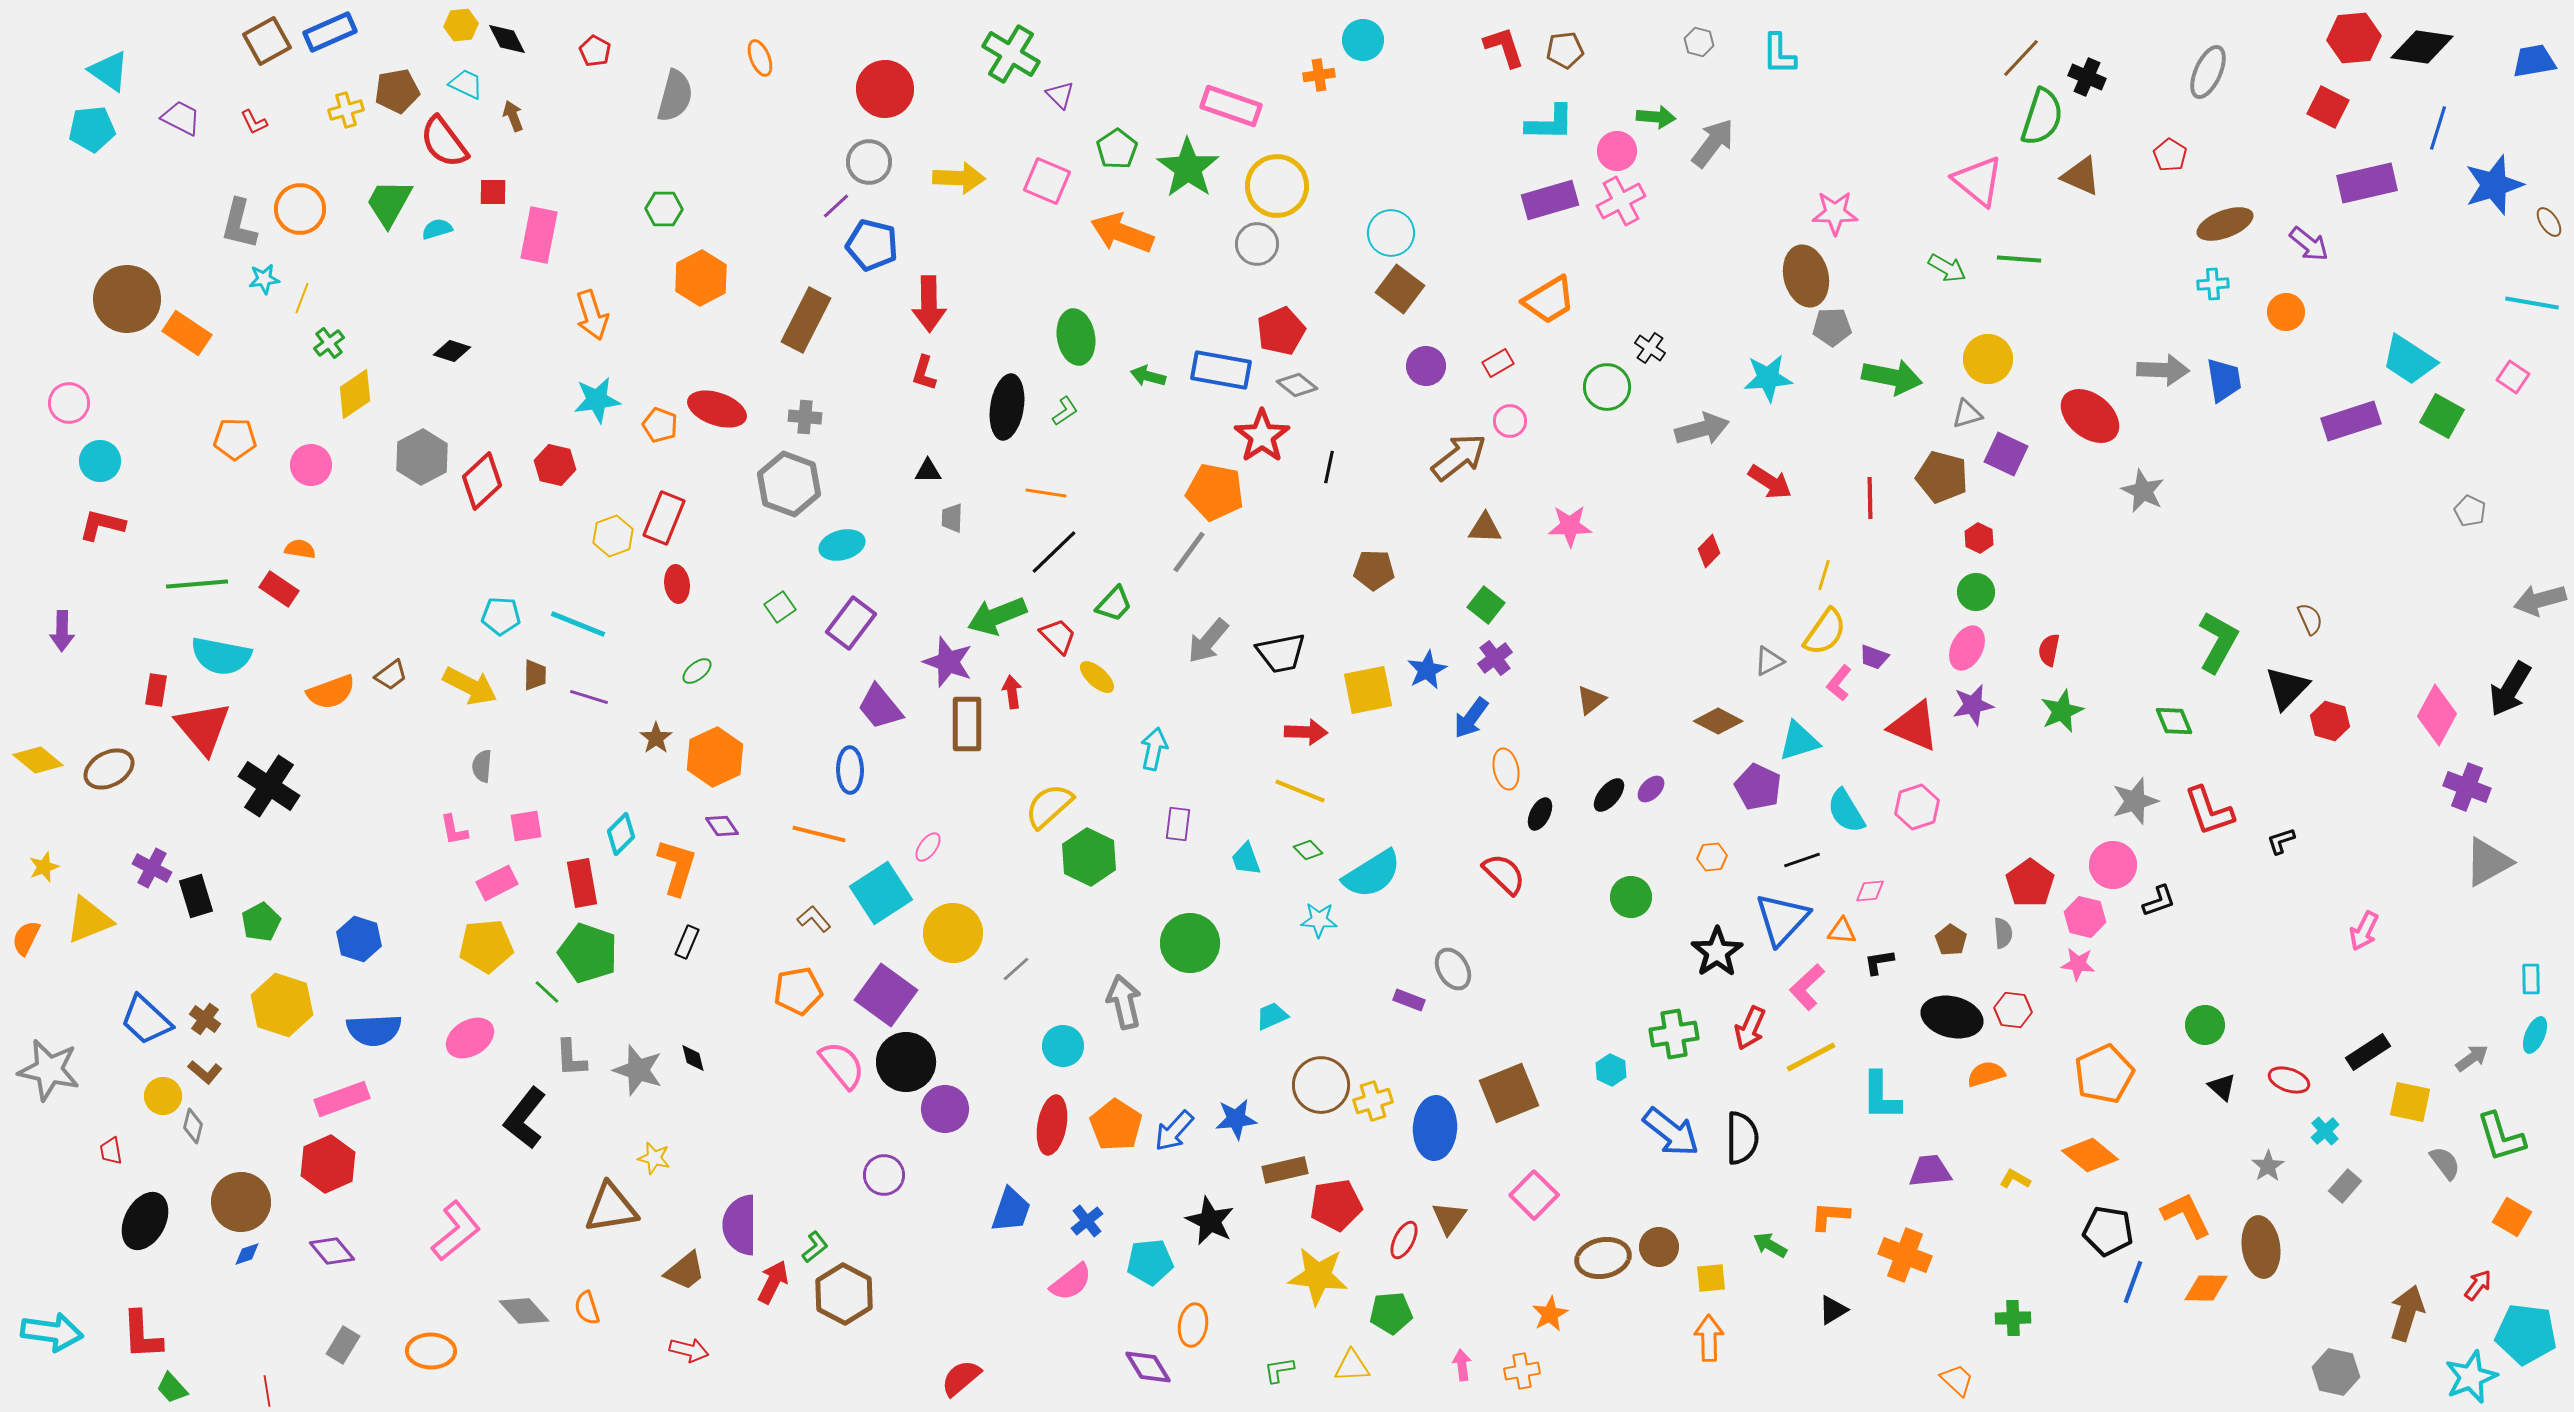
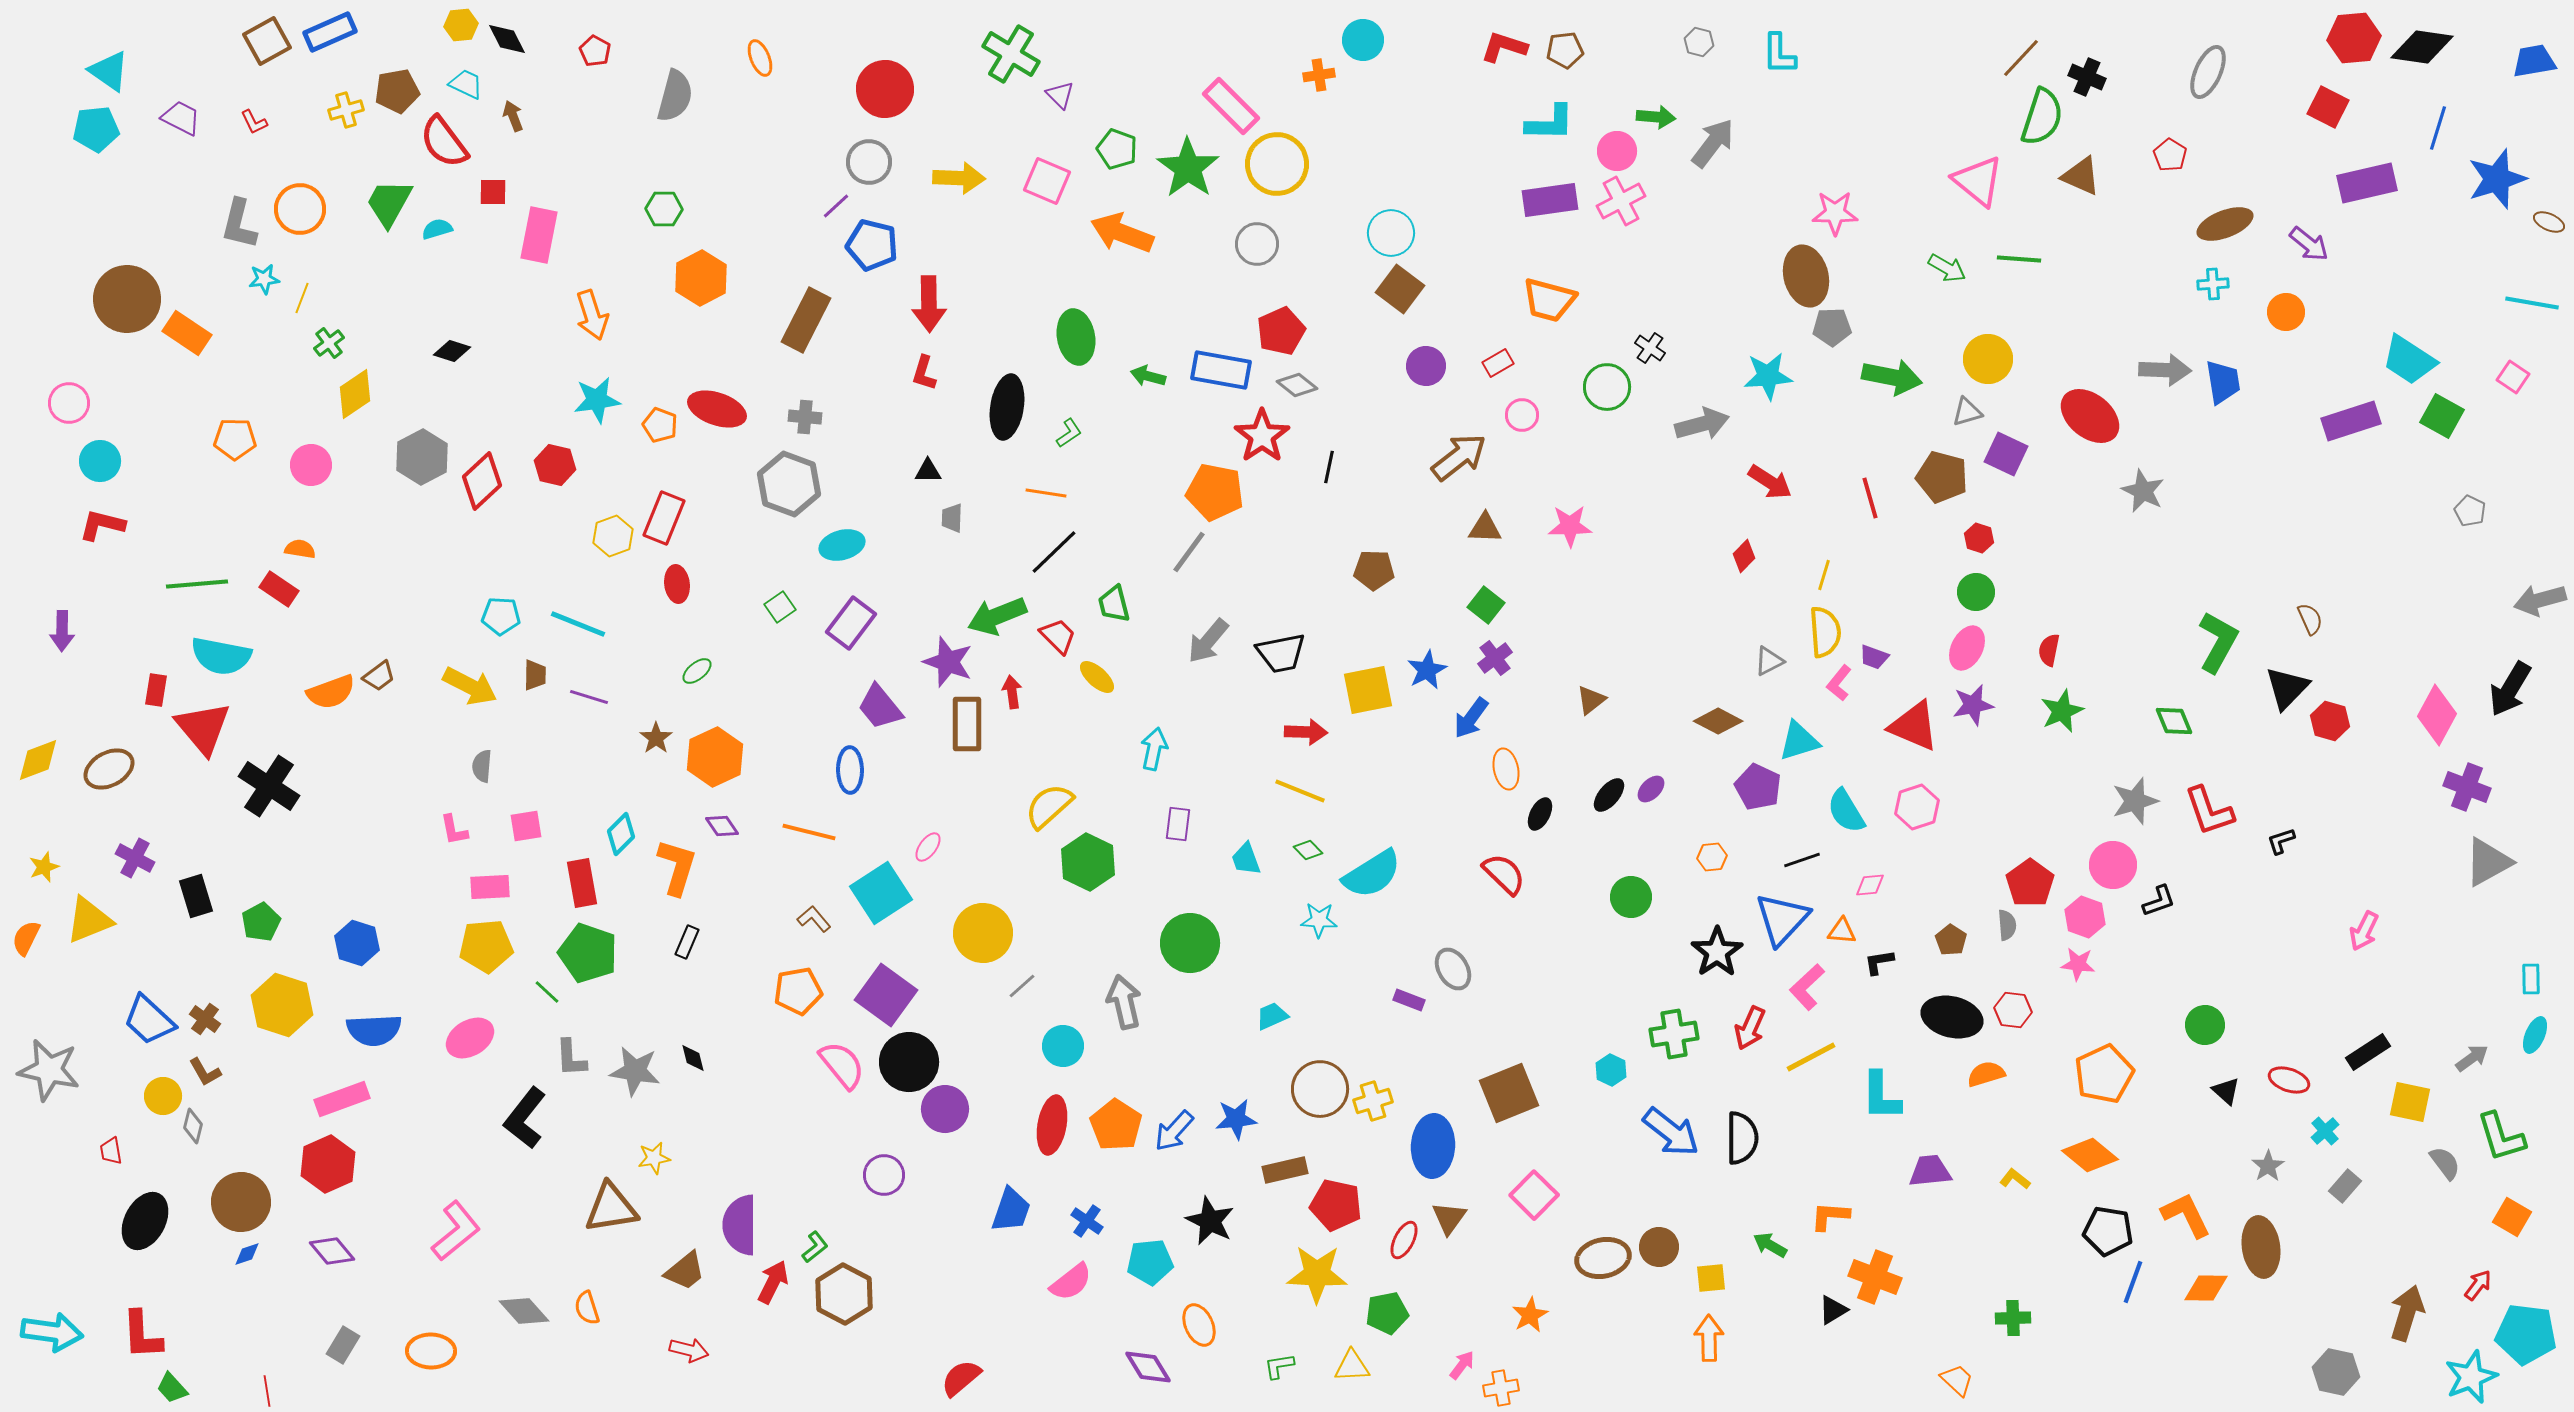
red L-shape at (1504, 47): rotated 54 degrees counterclockwise
pink rectangle at (1231, 106): rotated 26 degrees clockwise
cyan pentagon at (92, 129): moved 4 px right
green pentagon at (1117, 149): rotated 18 degrees counterclockwise
blue star at (2494, 185): moved 3 px right, 6 px up
yellow circle at (1277, 186): moved 22 px up
purple rectangle at (1550, 200): rotated 8 degrees clockwise
brown ellipse at (2549, 222): rotated 32 degrees counterclockwise
orange trapezoid at (1549, 300): rotated 46 degrees clockwise
gray arrow at (2163, 370): moved 2 px right
cyan star at (1768, 378): moved 2 px up
blue trapezoid at (2224, 380): moved 1 px left, 2 px down
green L-shape at (1065, 411): moved 4 px right, 22 px down
gray triangle at (1967, 414): moved 2 px up
pink circle at (1510, 421): moved 12 px right, 6 px up
gray arrow at (1702, 429): moved 5 px up
red line at (1870, 498): rotated 15 degrees counterclockwise
red hexagon at (1979, 538): rotated 8 degrees counterclockwise
red diamond at (1709, 551): moved 35 px right, 5 px down
green trapezoid at (1114, 604): rotated 123 degrees clockwise
yellow semicircle at (1825, 632): rotated 39 degrees counterclockwise
brown trapezoid at (391, 675): moved 12 px left, 1 px down
yellow diamond at (38, 760): rotated 60 degrees counterclockwise
orange line at (819, 834): moved 10 px left, 2 px up
green hexagon at (1089, 857): moved 1 px left, 5 px down
purple cross at (152, 868): moved 17 px left, 10 px up
pink rectangle at (497, 883): moved 7 px left, 4 px down; rotated 24 degrees clockwise
pink diamond at (1870, 891): moved 6 px up
pink hexagon at (2085, 917): rotated 6 degrees clockwise
yellow circle at (953, 933): moved 30 px right
gray semicircle at (2003, 933): moved 4 px right, 8 px up
blue hexagon at (359, 939): moved 2 px left, 4 px down
gray line at (1016, 969): moved 6 px right, 17 px down
blue trapezoid at (146, 1020): moved 3 px right
black circle at (906, 1062): moved 3 px right
gray star at (638, 1070): moved 3 px left, 1 px down; rotated 9 degrees counterclockwise
brown L-shape at (205, 1072): rotated 20 degrees clockwise
brown circle at (1321, 1085): moved 1 px left, 4 px down
black triangle at (2222, 1087): moved 4 px right, 4 px down
blue ellipse at (1435, 1128): moved 2 px left, 18 px down
yellow star at (654, 1158): rotated 24 degrees counterclockwise
yellow L-shape at (2015, 1179): rotated 8 degrees clockwise
red pentagon at (1336, 1205): rotated 21 degrees clockwise
blue cross at (1087, 1221): rotated 16 degrees counterclockwise
orange cross at (1905, 1255): moved 30 px left, 22 px down
yellow star at (1318, 1276): moved 1 px left, 2 px up; rotated 4 degrees counterclockwise
green pentagon at (1391, 1313): moved 4 px left; rotated 6 degrees counterclockwise
orange star at (1550, 1314): moved 20 px left, 1 px down
orange ellipse at (1193, 1325): moved 6 px right; rotated 33 degrees counterclockwise
pink arrow at (1462, 1365): rotated 44 degrees clockwise
green L-shape at (1279, 1370): moved 4 px up
orange cross at (1522, 1371): moved 21 px left, 17 px down
